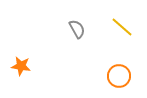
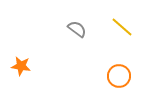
gray semicircle: rotated 24 degrees counterclockwise
